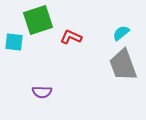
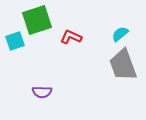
green square: moved 1 px left
cyan semicircle: moved 1 px left, 1 px down
cyan square: moved 1 px right, 1 px up; rotated 24 degrees counterclockwise
